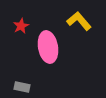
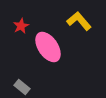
pink ellipse: rotated 24 degrees counterclockwise
gray rectangle: rotated 28 degrees clockwise
